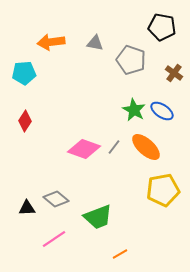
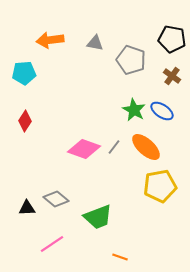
black pentagon: moved 10 px right, 12 px down
orange arrow: moved 1 px left, 2 px up
brown cross: moved 2 px left, 3 px down
yellow pentagon: moved 3 px left, 4 px up
pink line: moved 2 px left, 5 px down
orange line: moved 3 px down; rotated 49 degrees clockwise
